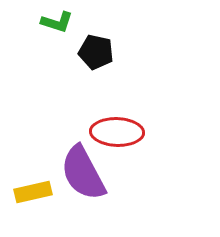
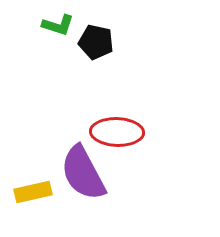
green L-shape: moved 1 px right, 3 px down
black pentagon: moved 10 px up
